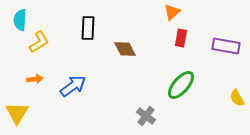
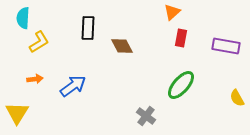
cyan semicircle: moved 3 px right, 2 px up
brown diamond: moved 3 px left, 3 px up
